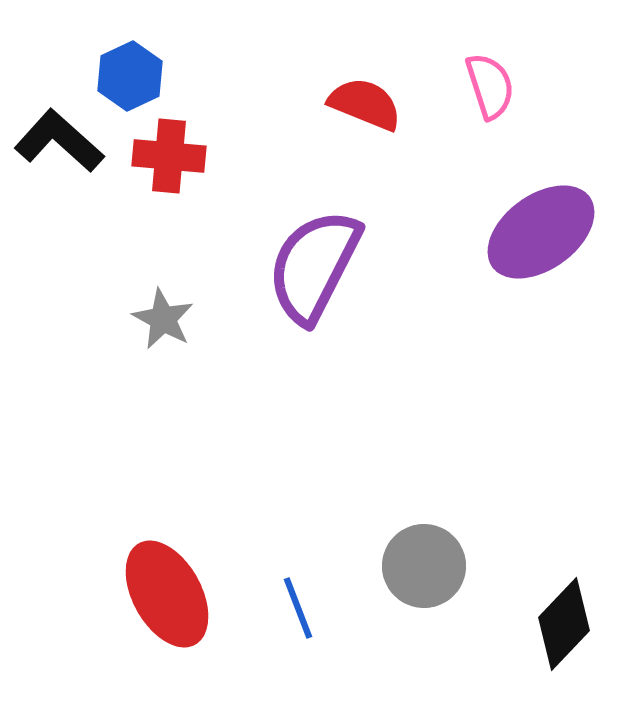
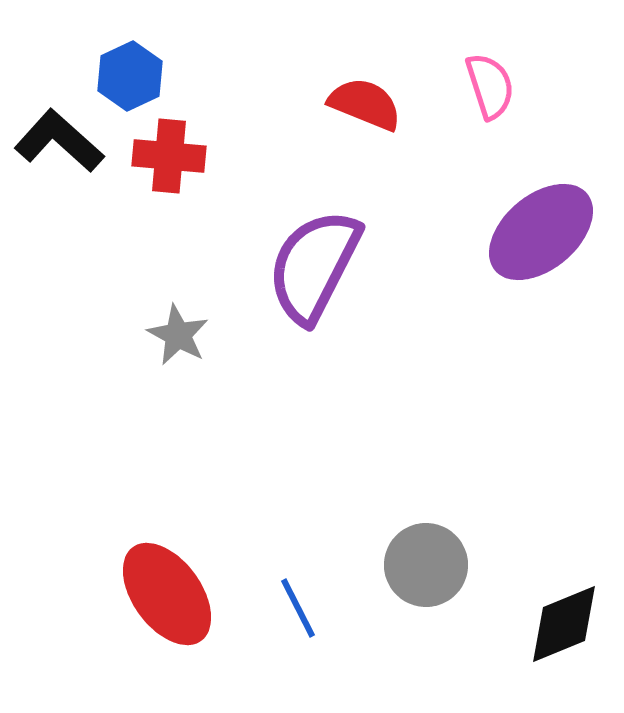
purple ellipse: rotated 4 degrees counterclockwise
gray star: moved 15 px right, 16 px down
gray circle: moved 2 px right, 1 px up
red ellipse: rotated 7 degrees counterclockwise
blue line: rotated 6 degrees counterclockwise
black diamond: rotated 24 degrees clockwise
